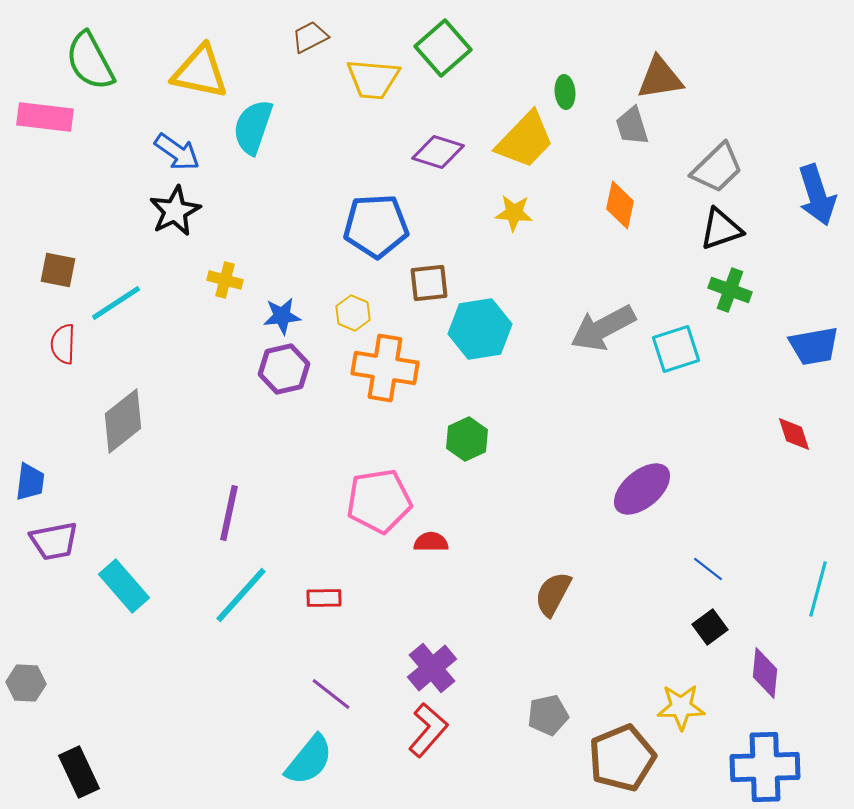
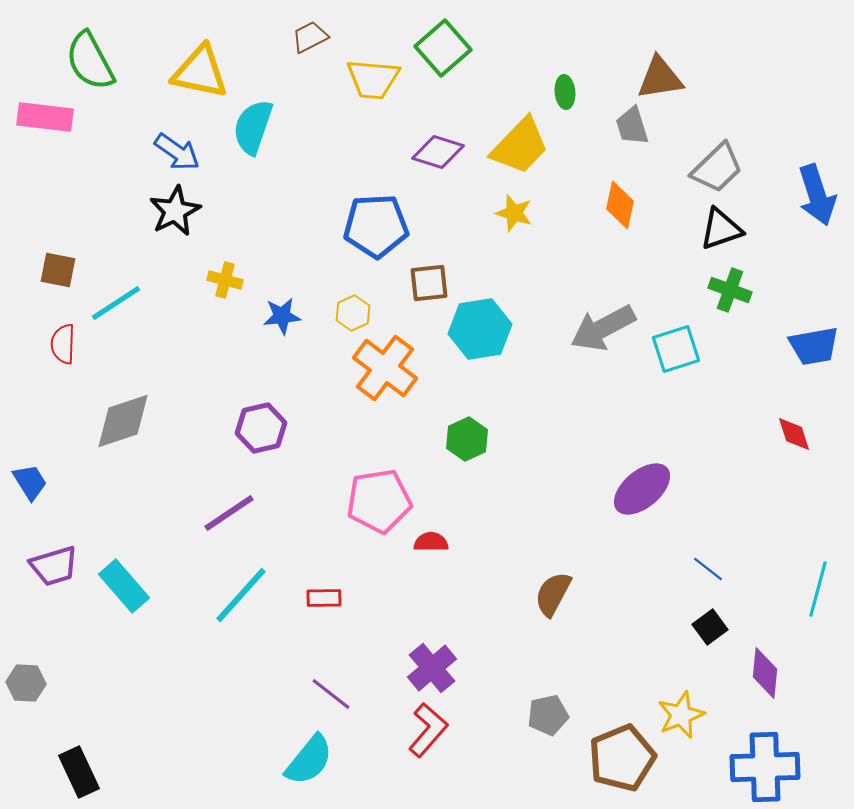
yellow trapezoid at (525, 140): moved 5 px left, 6 px down
yellow star at (514, 213): rotated 12 degrees clockwise
yellow hexagon at (353, 313): rotated 12 degrees clockwise
orange cross at (385, 368): rotated 28 degrees clockwise
purple hexagon at (284, 369): moved 23 px left, 59 px down
gray diamond at (123, 421): rotated 20 degrees clockwise
blue trapezoid at (30, 482): rotated 39 degrees counterclockwise
purple line at (229, 513): rotated 44 degrees clockwise
purple trapezoid at (54, 541): moved 25 px down; rotated 6 degrees counterclockwise
yellow star at (681, 707): moved 8 px down; rotated 21 degrees counterclockwise
